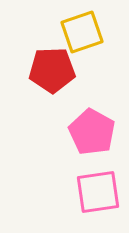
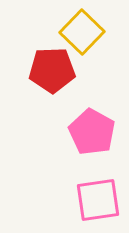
yellow square: rotated 27 degrees counterclockwise
pink square: moved 8 px down
